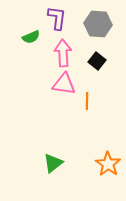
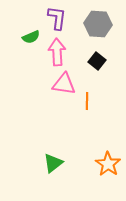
pink arrow: moved 6 px left, 1 px up
